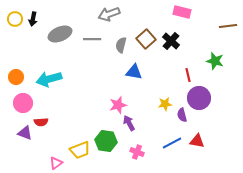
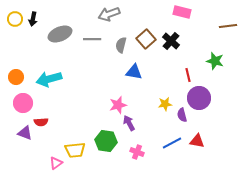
yellow trapezoid: moved 5 px left; rotated 15 degrees clockwise
